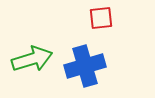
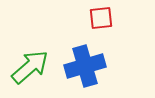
green arrow: moved 2 px left, 8 px down; rotated 24 degrees counterclockwise
